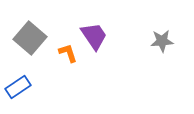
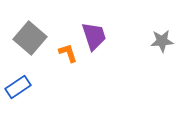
purple trapezoid: rotated 16 degrees clockwise
